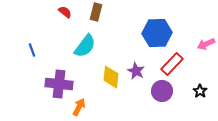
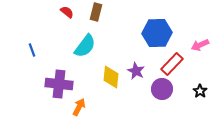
red semicircle: moved 2 px right
pink arrow: moved 6 px left, 1 px down
purple circle: moved 2 px up
